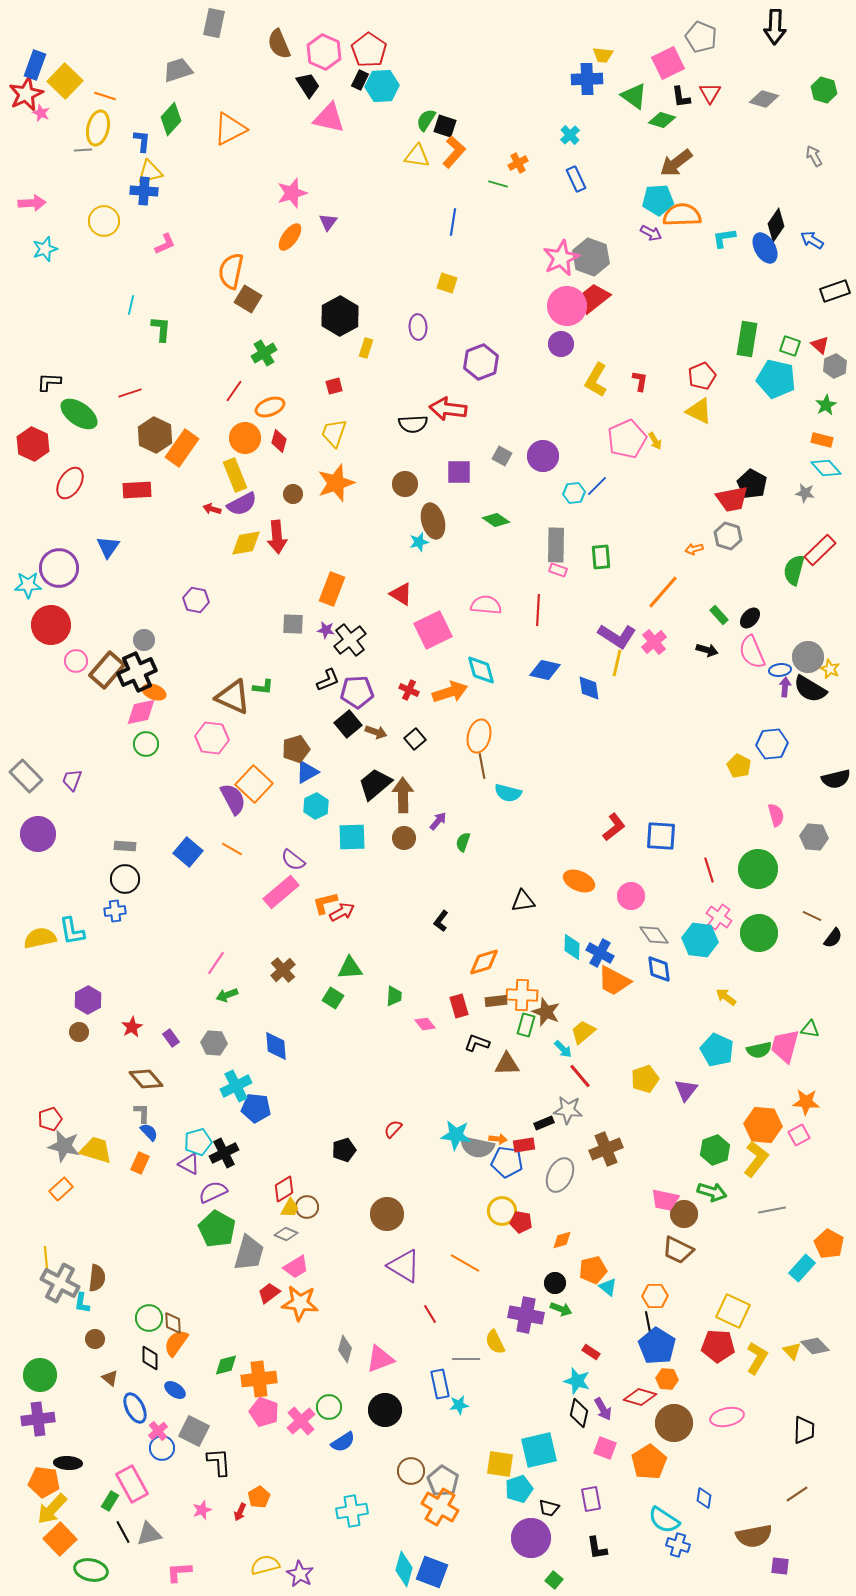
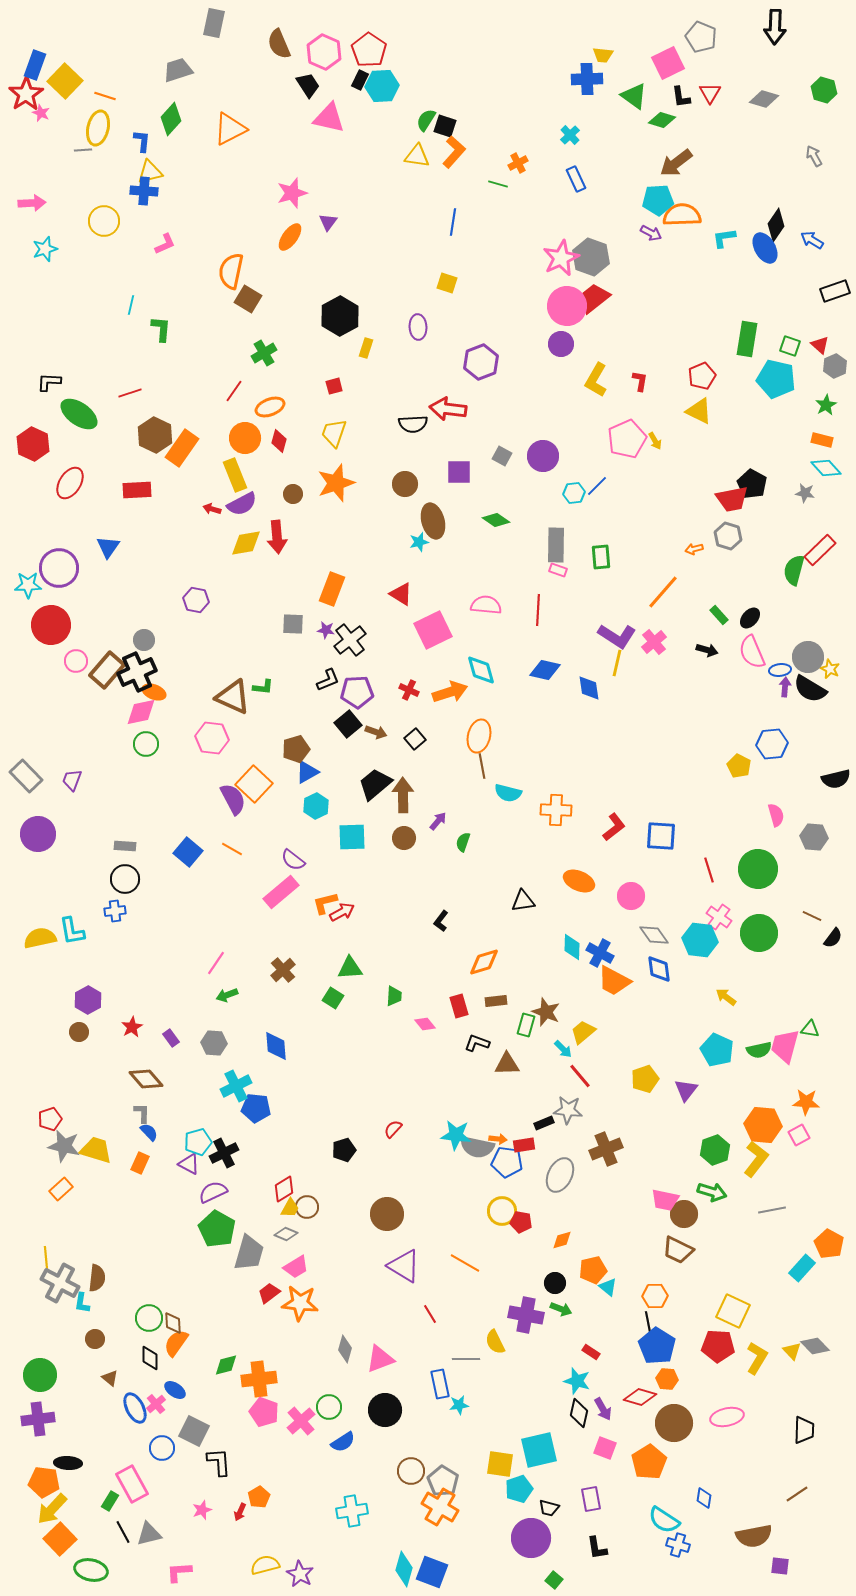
red star at (26, 94): rotated 8 degrees counterclockwise
orange cross at (522, 995): moved 34 px right, 185 px up
pink cross at (158, 1431): moved 2 px left, 27 px up
